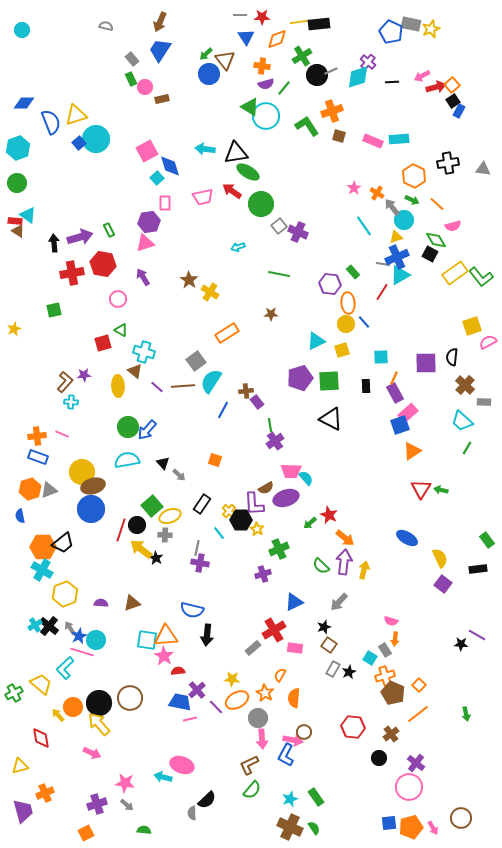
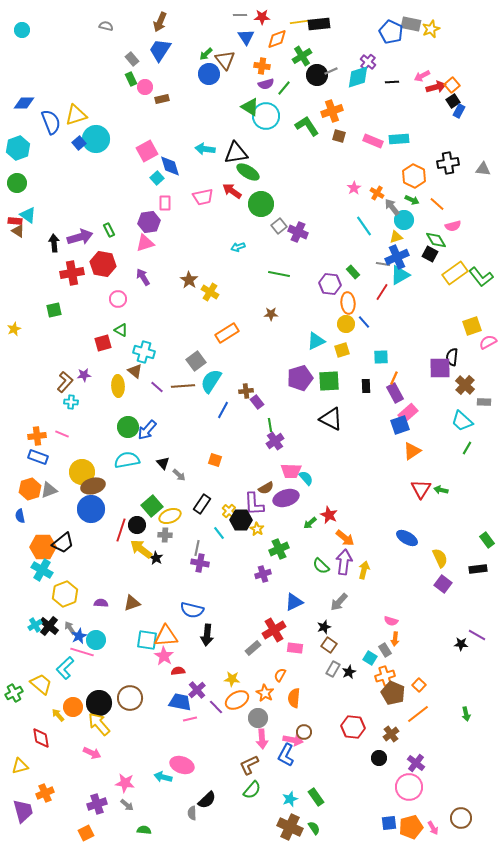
purple square at (426, 363): moved 14 px right, 5 px down
